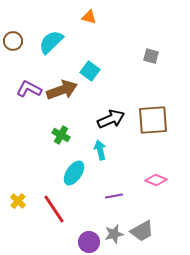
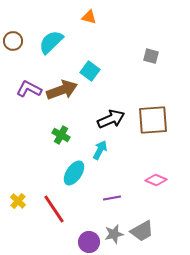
cyan arrow: rotated 42 degrees clockwise
purple line: moved 2 px left, 2 px down
